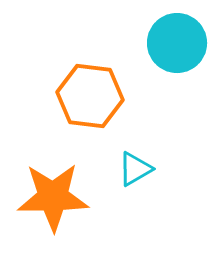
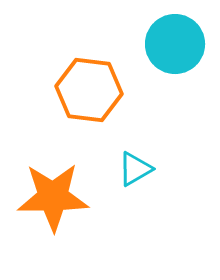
cyan circle: moved 2 px left, 1 px down
orange hexagon: moved 1 px left, 6 px up
